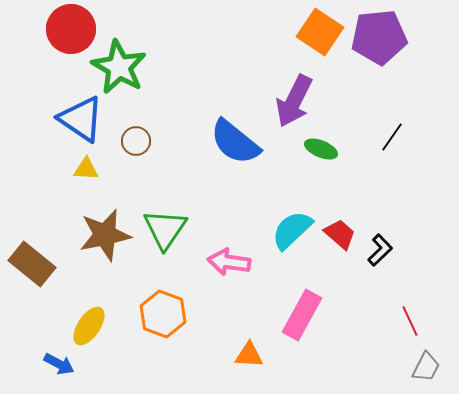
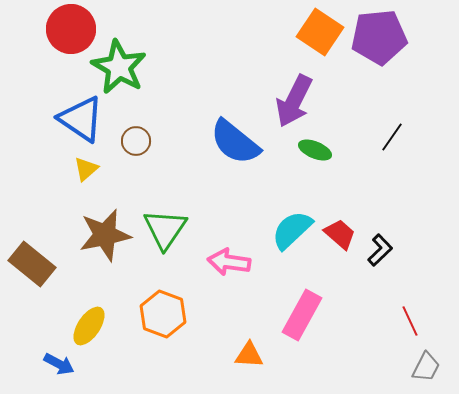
green ellipse: moved 6 px left, 1 px down
yellow triangle: rotated 44 degrees counterclockwise
